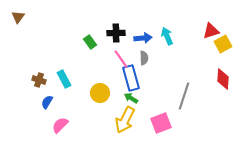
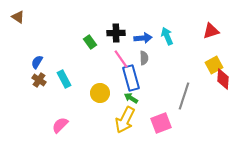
brown triangle: rotated 32 degrees counterclockwise
yellow square: moved 9 px left, 21 px down
brown cross: rotated 16 degrees clockwise
blue semicircle: moved 10 px left, 40 px up
